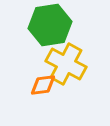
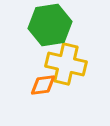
yellow cross: rotated 15 degrees counterclockwise
